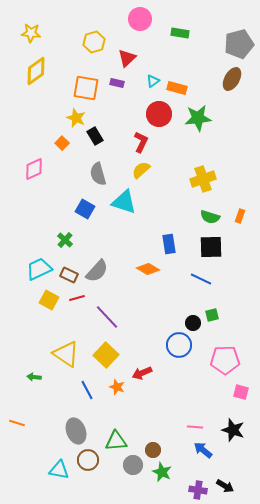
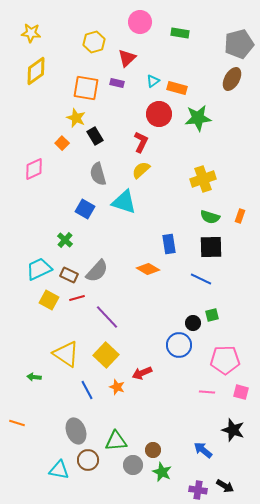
pink circle at (140, 19): moved 3 px down
pink line at (195, 427): moved 12 px right, 35 px up
